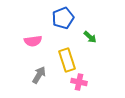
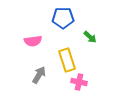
blue pentagon: rotated 20 degrees clockwise
